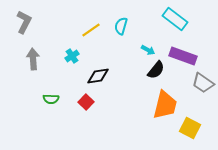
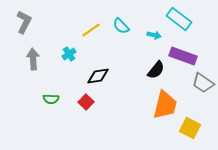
cyan rectangle: moved 4 px right
cyan semicircle: rotated 60 degrees counterclockwise
cyan arrow: moved 6 px right, 15 px up; rotated 16 degrees counterclockwise
cyan cross: moved 3 px left, 2 px up
